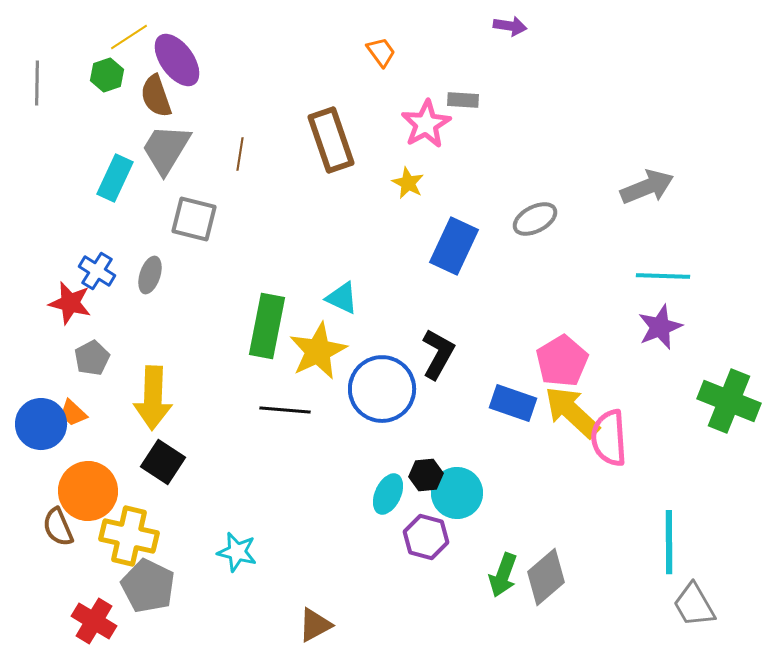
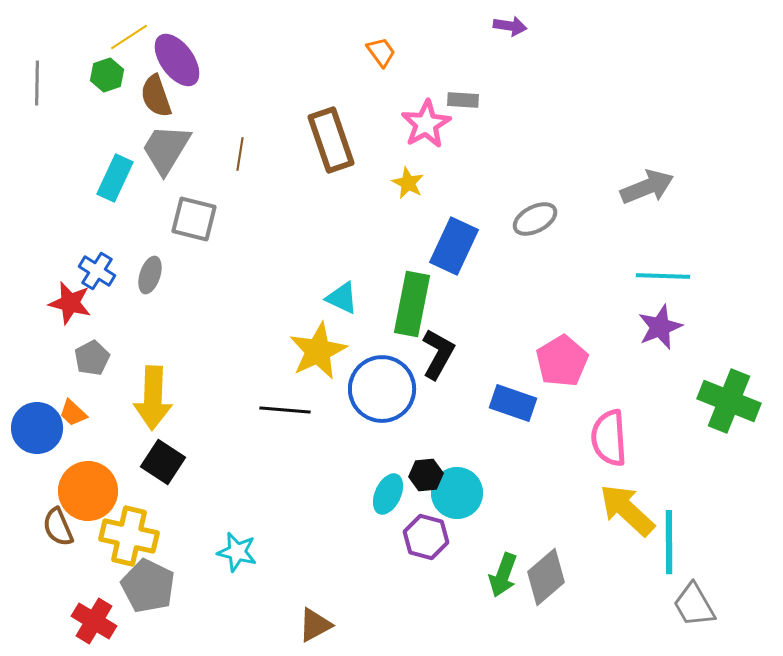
green rectangle at (267, 326): moved 145 px right, 22 px up
yellow arrow at (572, 412): moved 55 px right, 98 px down
blue circle at (41, 424): moved 4 px left, 4 px down
